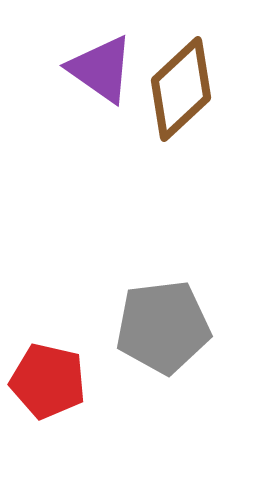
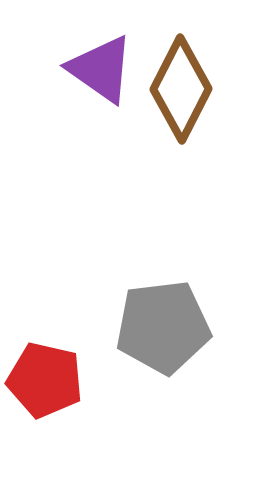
brown diamond: rotated 20 degrees counterclockwise
red pentagon: moved 3 px left, 1 px up
